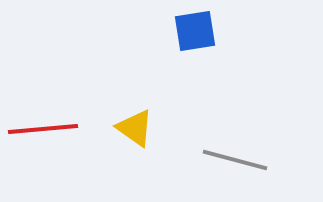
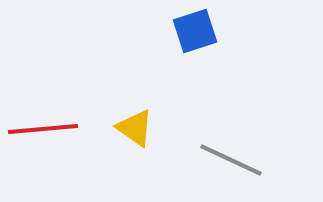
blue square: rotated 9 degrees counterclockwise
gray line: moved 4 px left; rotated 10 degrees clockwise
